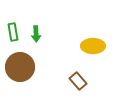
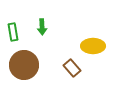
green arrow: moved 6 px right, 7 px up
brown circle: moved 4 px right, 2 px up
brown rectangle: moved 6 px left, 13 px up
